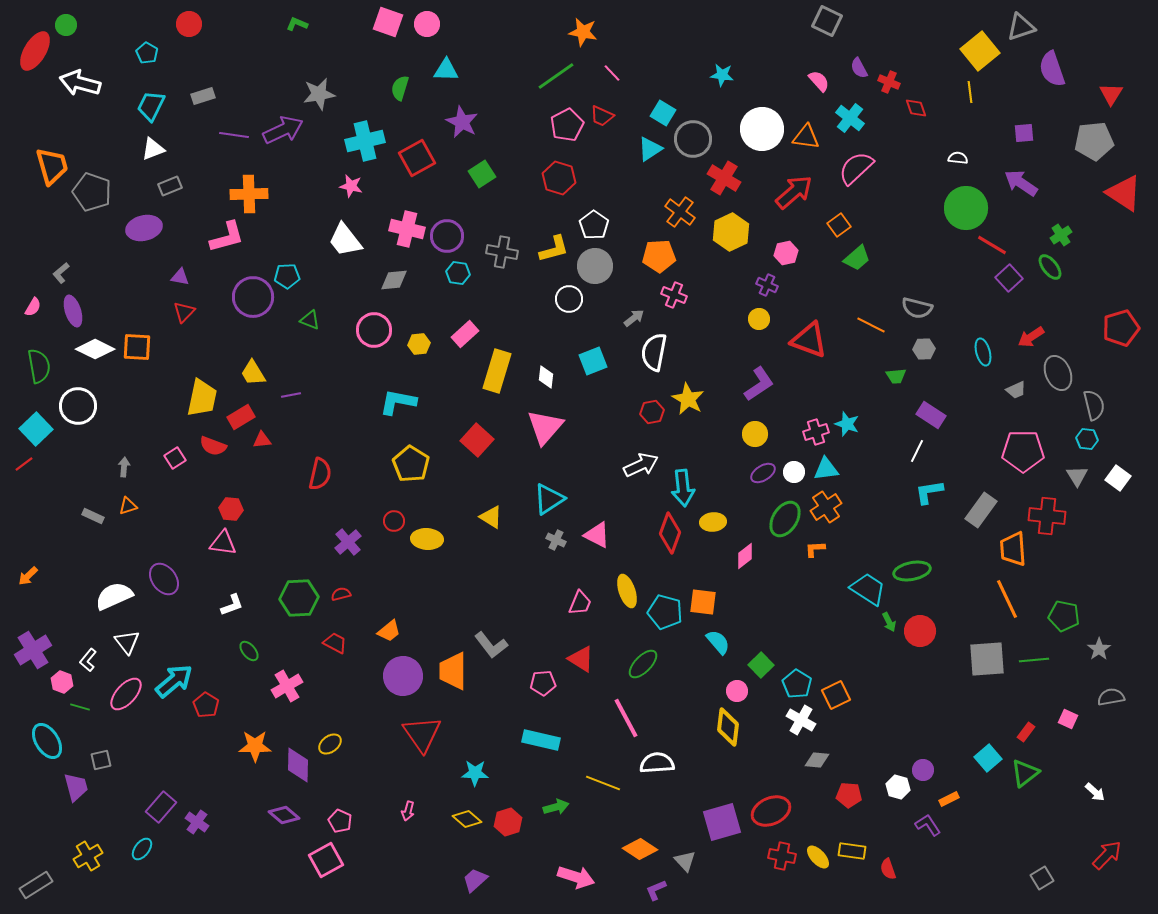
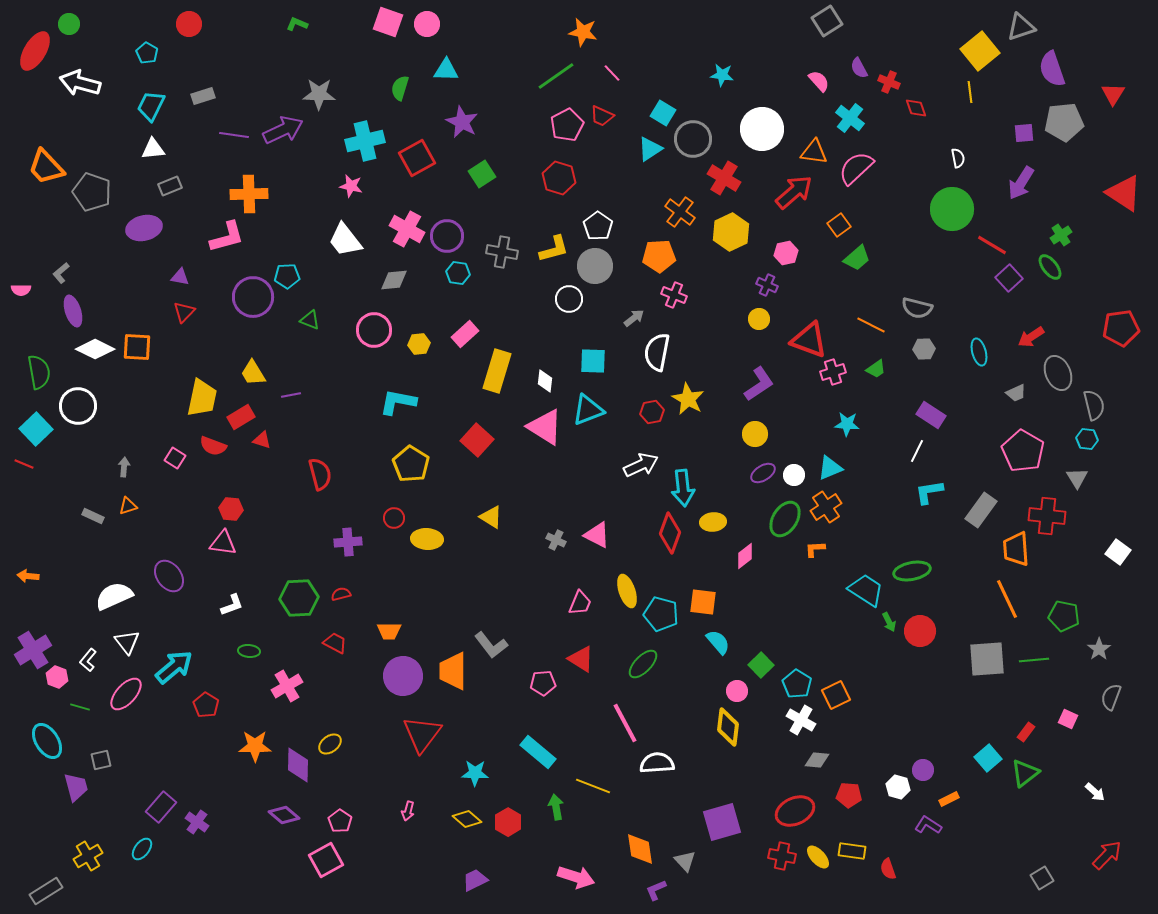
gray square at (827, 21): rotated 32 degrees clockwise
green circle at (66, 25): moved 3 px right, 1 px up
gray star at (319, 94): rotated 12 degrees clockwise
red triangle at (1111, 94): moved 2 px right
orange triangle at (806, 137): moved 8 px right, 15 px down
gray pentagon at (1094, 141): moved 30 px left, 19 px up
white triangle at (153, 149): rotated 15 degrees clockwise
white semicircle at (958, 158): rotated 72 degrees clockwise
orange trapezoid at (52, 166): moved 6 px left, 1 px down; rotated 153 degrees clockwise
purple arrow at (1021, 183): rotated 92 degrees counterclockwise
green circle at (966, 208): moved 14 px left, 1 px down
white pentagon at (594, 225): moved 4 px right, 1 px down
pink cross at (407, 229): rotated 16 degrees clockwise
pink semicircle at (33, 307): moved 12 px left, 17 px up; rotated 60 degrees clockwise
red pentagon at (1121, 328): rotated 9 degrees clockwise
white semicircle at (654, 352): moved 3 px right
cyan ellipse at (983, 352): moved 4 px left
cyan square at (593, 361): rotated 24 degrees clockwise
green semicircle at (39, 366): moved 6 px down
green trapezoid at (896, 376): moved 20 px left, 7 px up; rotated 30 degrees counterclockwise
white diamond at (546, 377): moved 1 px left, 4 px down
gray trapezoid at (1016, 390): moved 3 px down
cyan star at (847, 424): rotated 15 degrees counterclockwise
pink triangle at (545, 427): rotated 39 degrees counterclockwise
pink cross at (816, 432): moved 17 px right, 60 px up
red triangle at (262, 440): rotated 24 degrees clockwise
pink pentagon at (1023, 451): rotated 30 degrees clockwise
pink square at (175, 458): rotated 25 degrees counterclockwise
red line at (24, 464): rotated 60 degrees clockwise
cyan triangle at (826, 469): moved 4 px right, 1 px up; rotated 16 degrees counterclockwise
white circle at (794, 472): moved 3 px down
red semicircle at (320, 474): rotated 28 degrees counterclockwise
gray triangle at (1077, 476): moved 2 px down
white square at (1118, 478): moved 74 px down
cyan triangle at (549, 499): moved 39 px right, 89 px up; rotated 12 degrees clockwise
red circle at (394, 521): moved 3 px up
purple cross at (348, 542): rotated 36 degrees clockwise
orange trapezoid at (1013, 549): moved 3 px right
orange arrow at (28, 576): rotated 50 degrees clockwise
purple ellipse at (164, 579): moved 5 px right, 3 px up
cyan trapezoid at (868, 589): moved 2 px left, 1 px down
cyan pentagon at (665, 612): moved 4 px left, 2 px down
orange trapezoid at (389, 631): rotated 40 degrees clockwise
green ellipse at (249, 651): rotated 45 degrees counterclockwise
cyan arrow at (174, 681): moved 14 px up
pink hexagon at (62, 682): moved 5 px left, 5 px up
gray semicircle at (1111, 697): rotated 60 degrees counterclockwise
pink line at (626, 718): moved 1 px left, 5 px down
red triangle at (422, 734): rotated 12 degrees clockwise
cyan rectangle at (541, 740): moved 3 px left, 12 px down; rotated 27 degrees clockwise
yellow line at (603, 783): moved 10 px left, 3 px down
green arrow at (556, 807): rotated 85 degrees counterclockwise
red ellipse at (771, 811): moved 24 px right
pink pentagon at (340, 821): rotated 10 degrees clockwise
red hexagon at (508, 822): rotated 12 degrees counterclockwise
purple L-shape at (928, 825): rotated 24 degrees counterclockwise
orange diamond at (640, 849): rotated 48 degrees clockwise
purple trapezoid at (475, 880): rotated 16 degrees clockwise
gray rectangle at (36, 885): moved 10 px right, 6 px down
